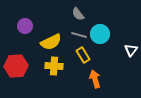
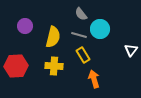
gray semicircle: moved 3 px right
cyan circle: moved 5 px up
yellow semicircle: moved 2 px right, 5 px up; rotated 50 degrees counterclockwise
orange arrow: moved 1 px left
